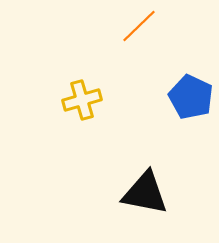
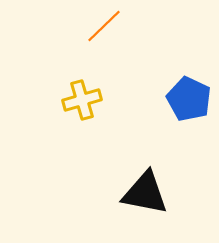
orange line: moved 35 px left
blue pentagon: moved 2 px left, 2 px down
